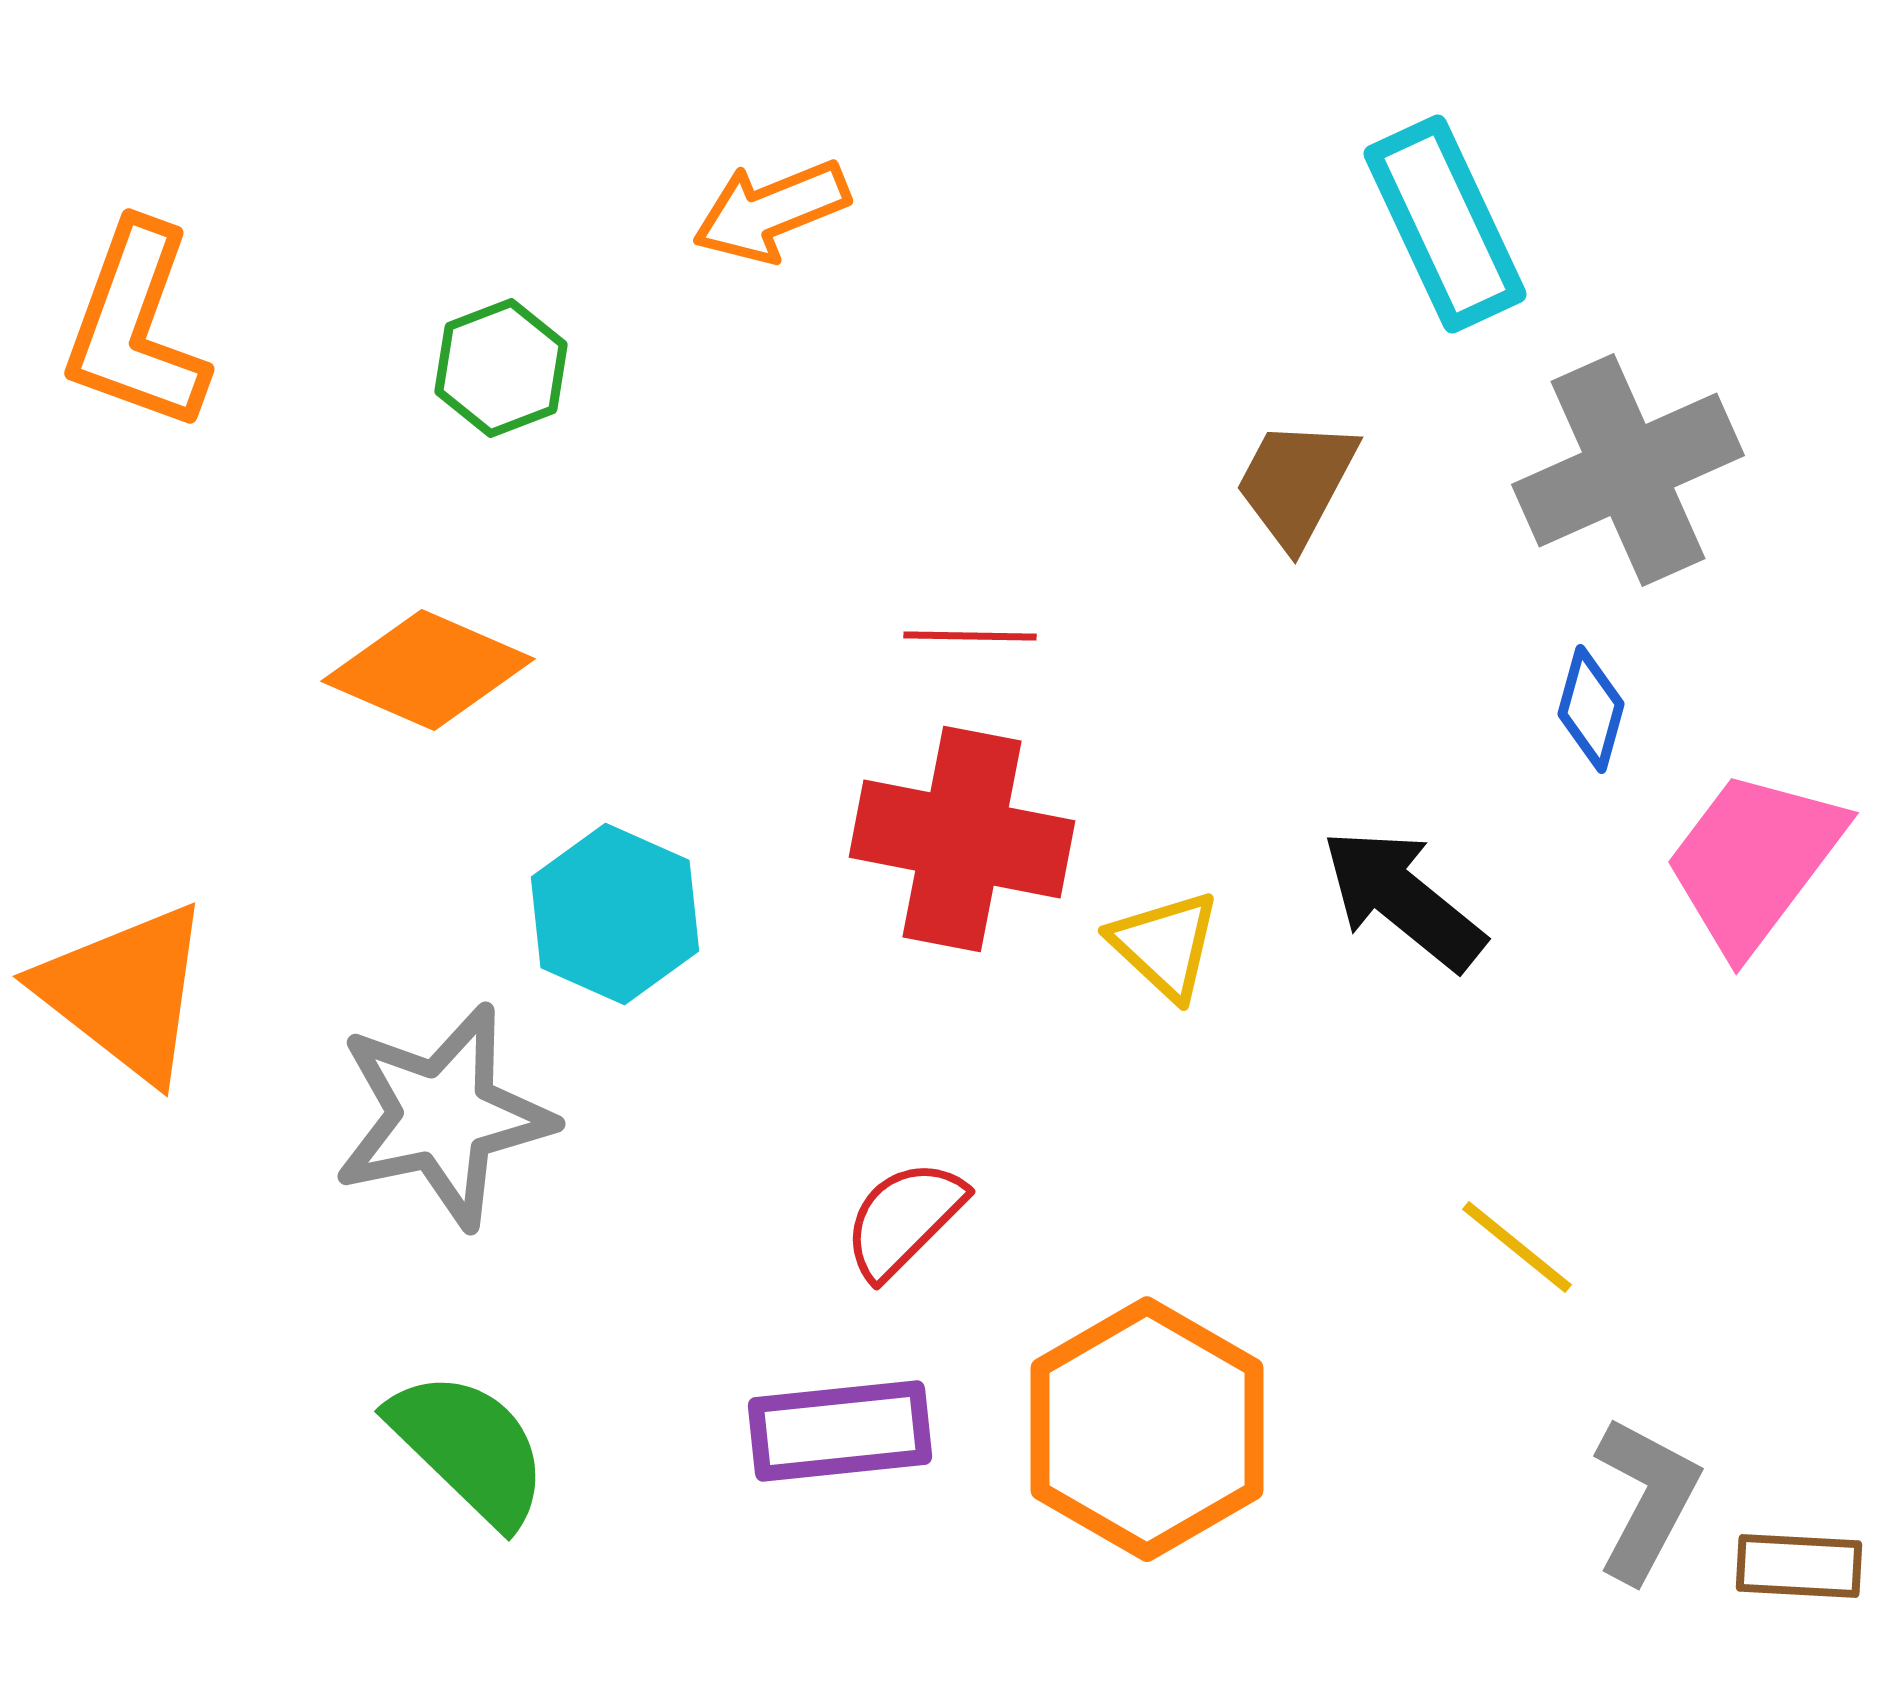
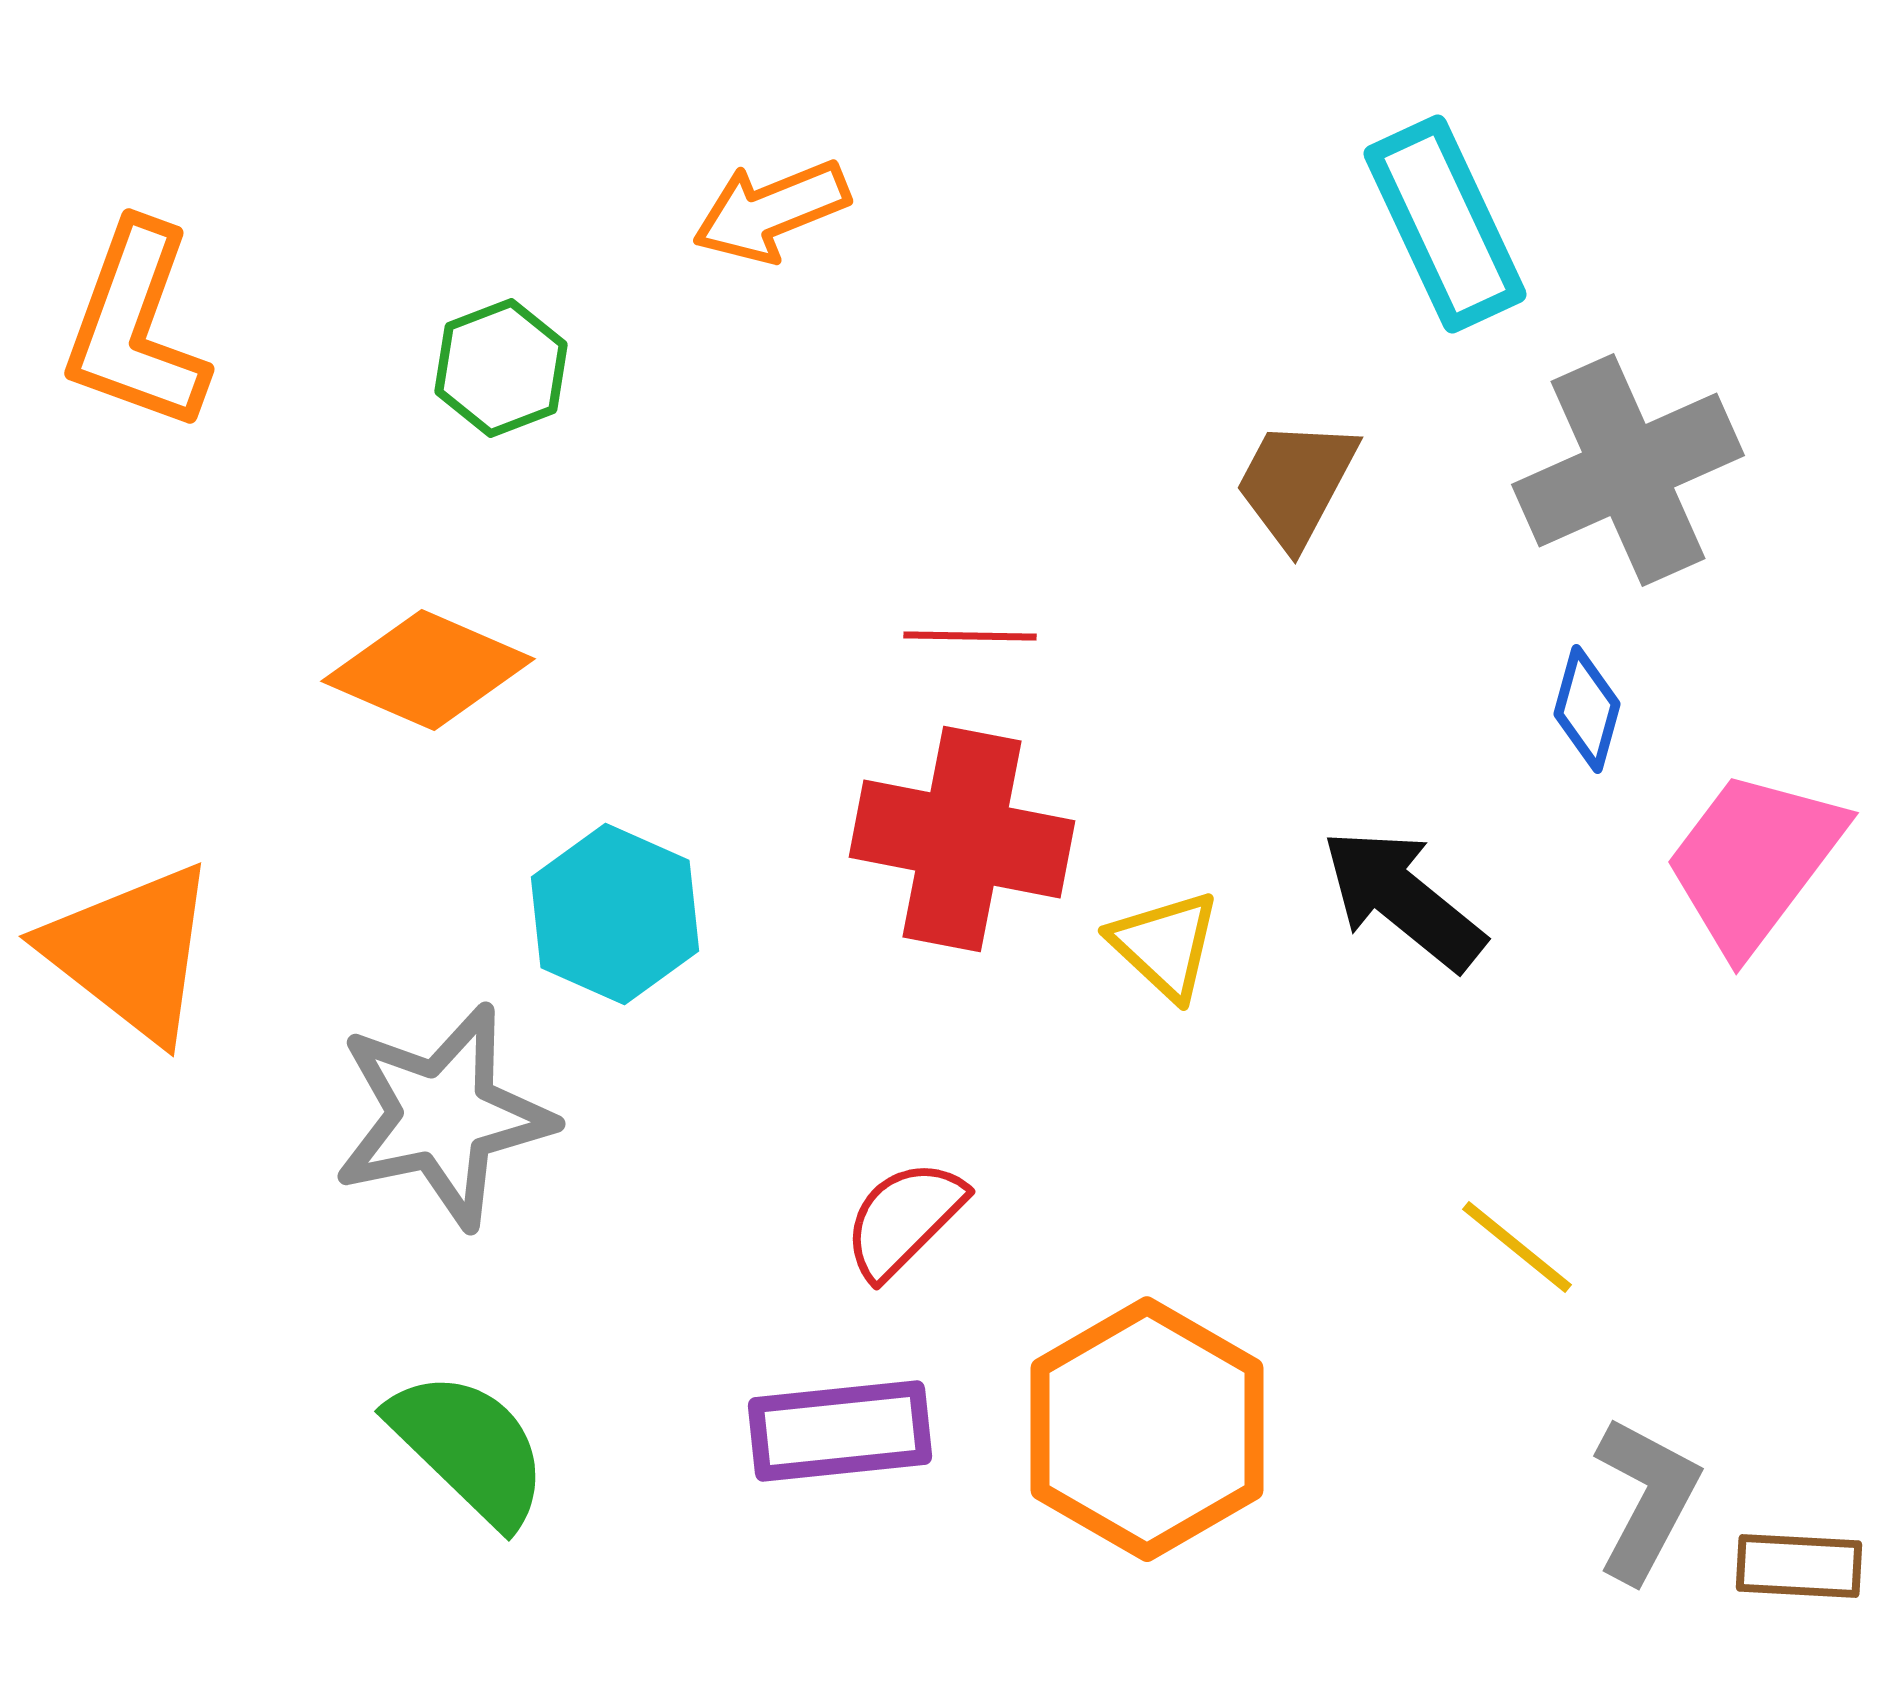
blue diamond: moved 4 px left
orange triangle: moved 6 px right, 40 px up
